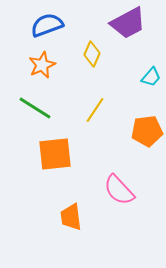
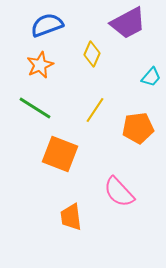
orange star: moved 2 px left
orange pentagon: moved 9 px left, 3 px up
orange square: moved 5 px right; rotated 27 degrees clockwise
pink semicircle: moved 2 px down
